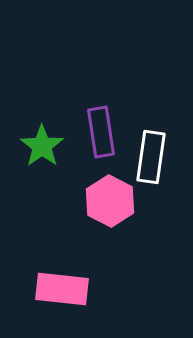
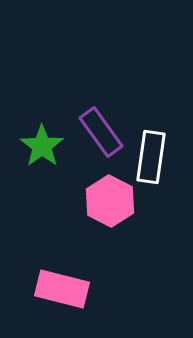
purple rectangle: rotated 27 degrees counterclockwise
pink rectangle: rotated 8 degrees clockwise
